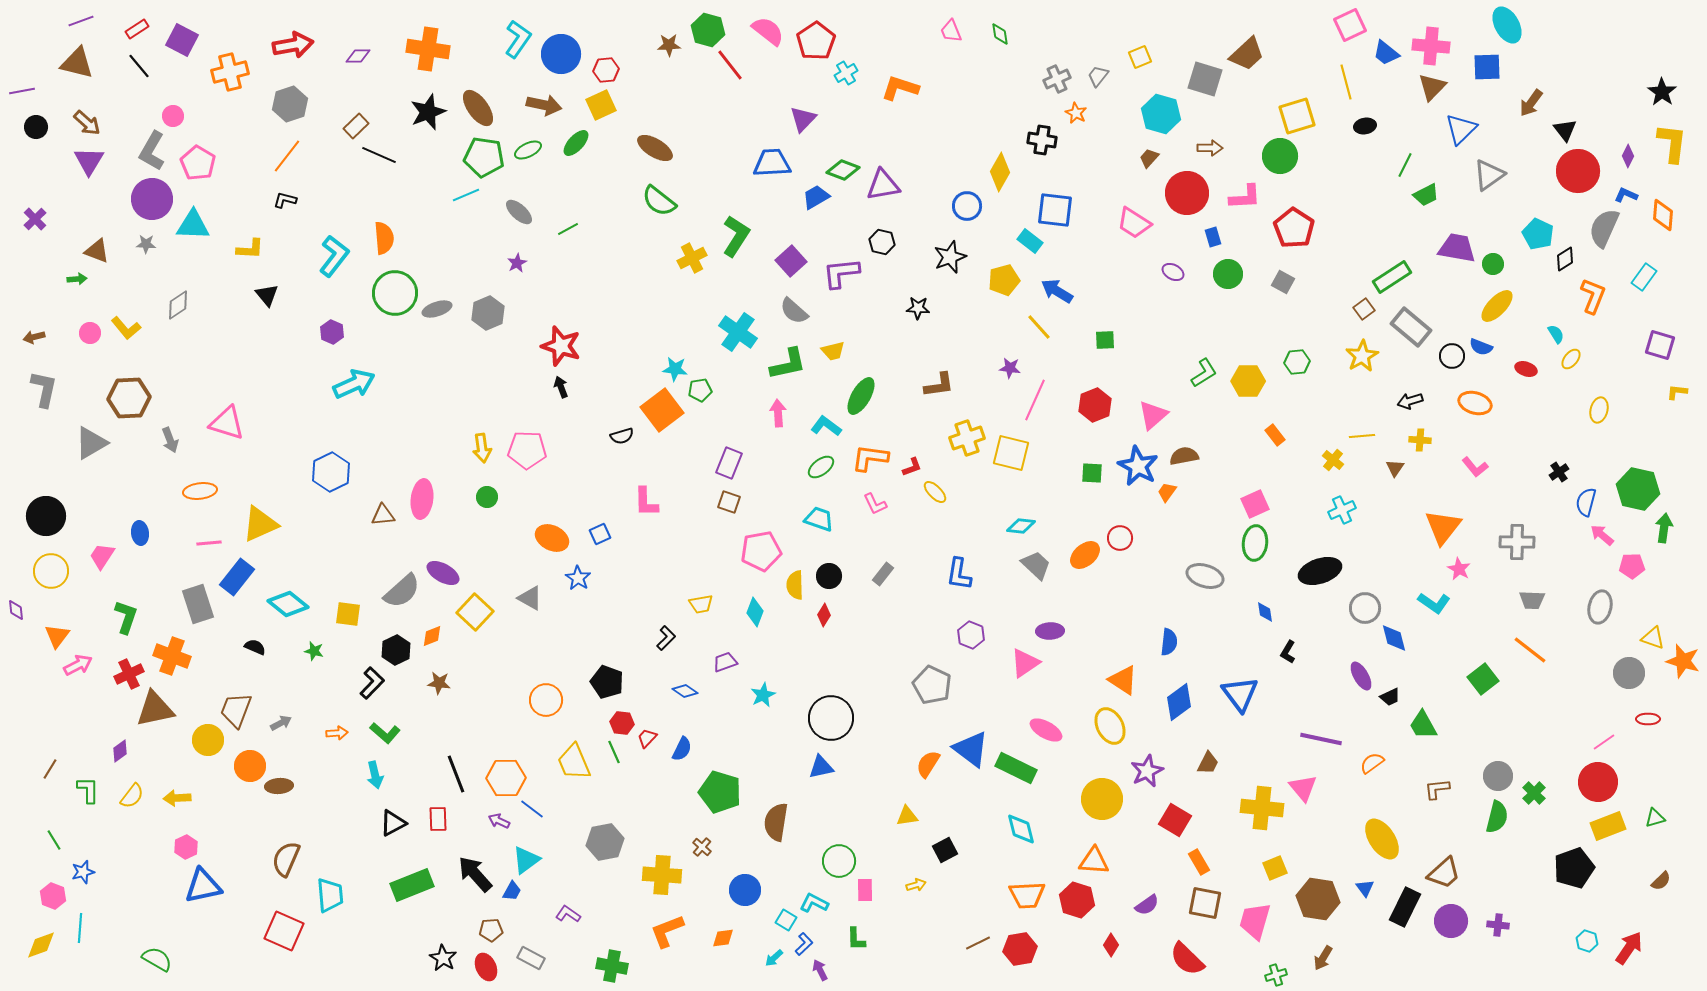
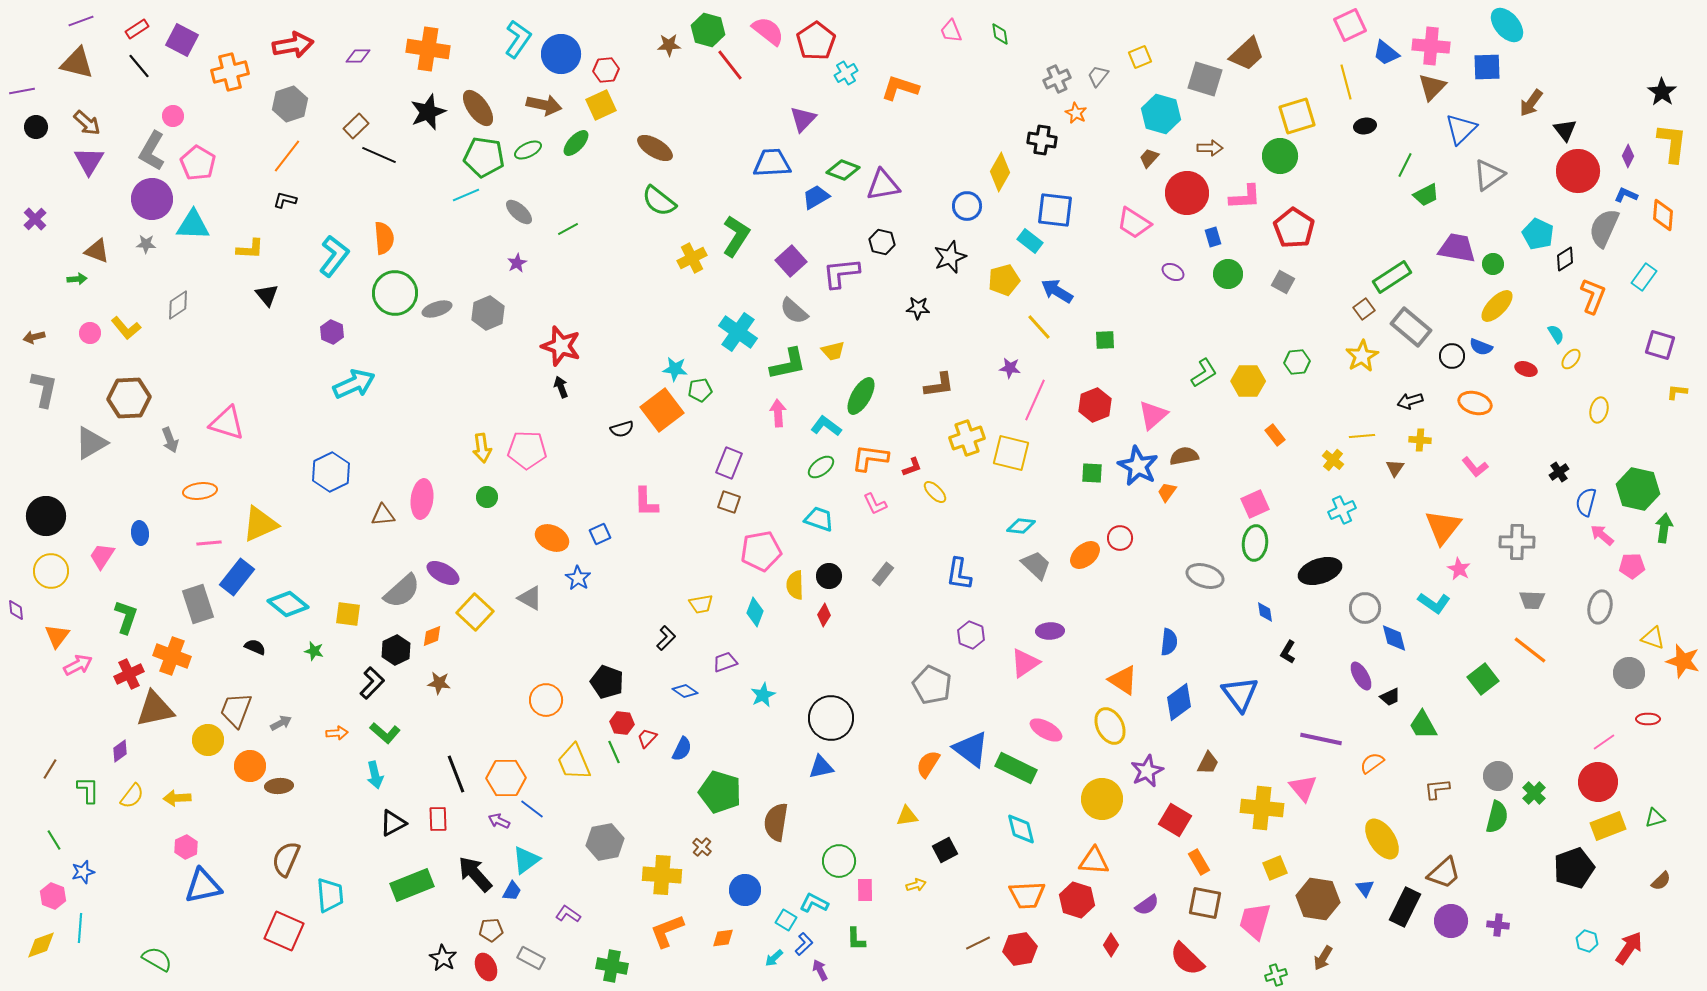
cyan ellipse at (1507, 25): rotated 12 degrees counterclockwise
black semicircle at (622, 436): moved 7 px up
